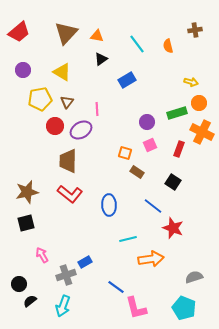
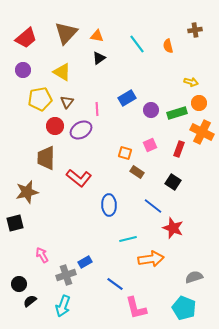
red trapezoid at (19, 32): moved 7 px right, 6 px down
black triangle at (101, 59): moved 2 px left, 1 px up
blue rectangle at (127, 80): moved 18 px down
purple circle at (147, 122): moved 4 px right, 12 px up
brown trapezoid at (68, 161): moved 22 px left, 3 px up
red L-shape at (70, 194): moved 9 px right, 16 px up
black square at (26, 223): moved 11 px left
blue line at (116, 287): moved 1 px left, 3 px up
